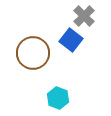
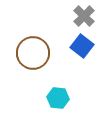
blue square: moved 11 px right, 6 px down
cyan hexagon: rotated 15 degrees counterclockwise
